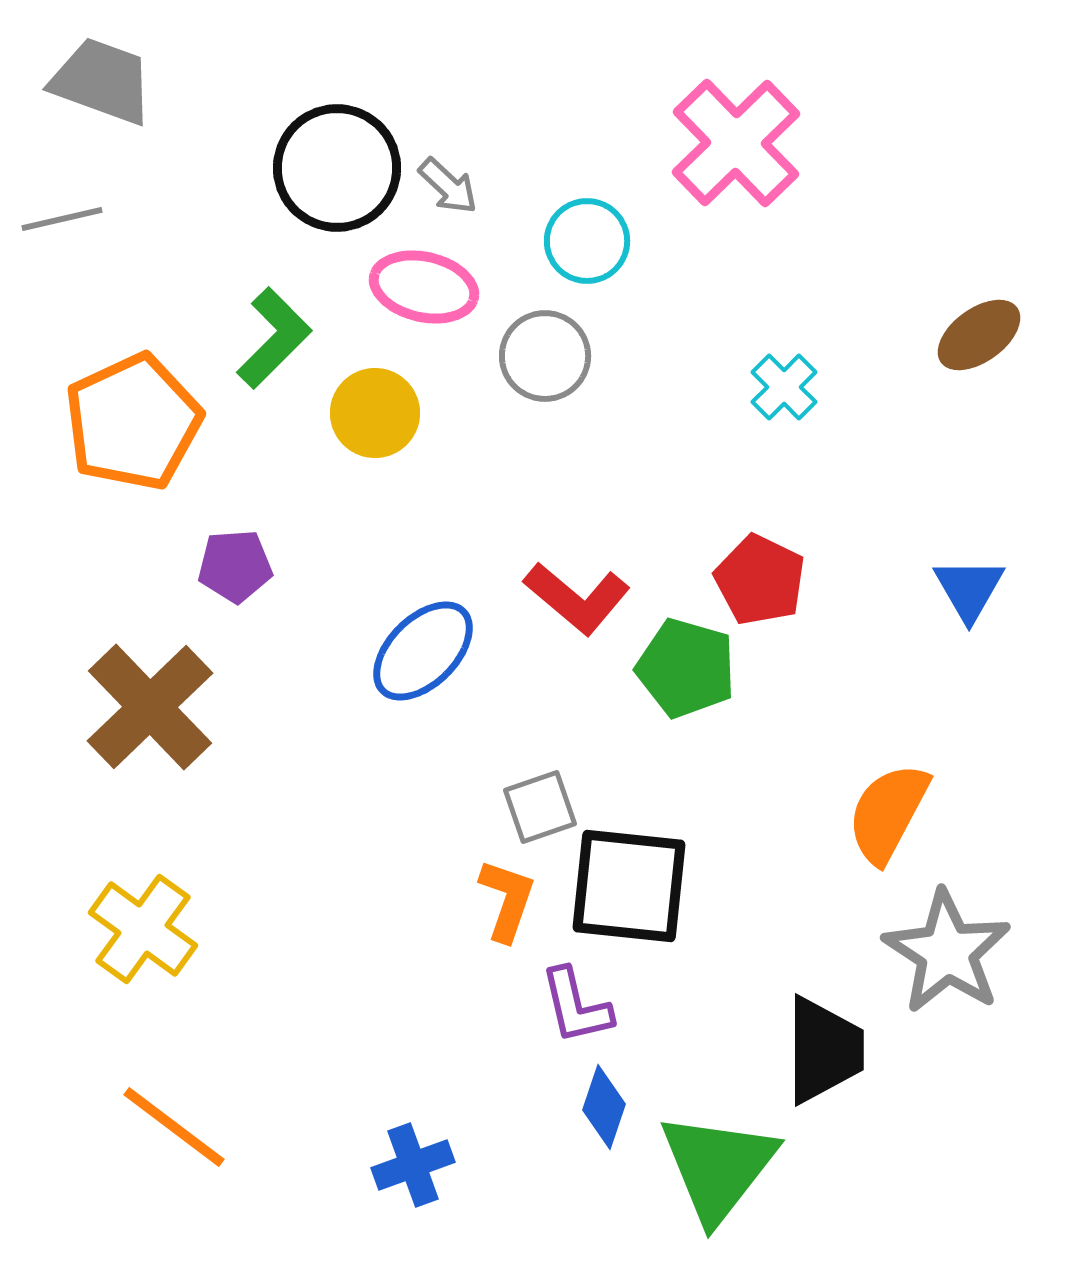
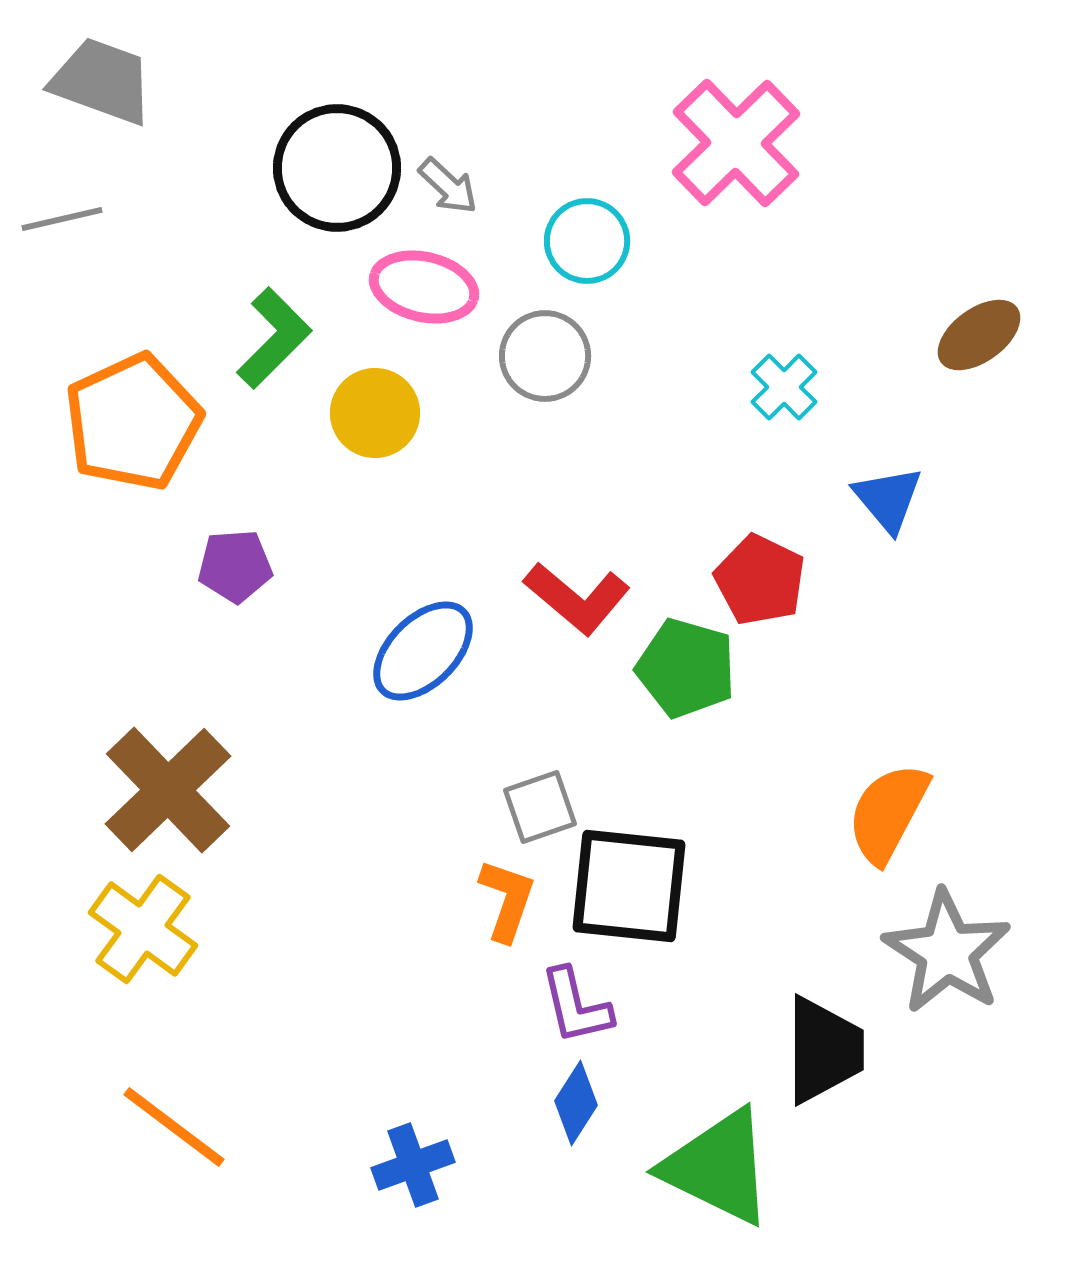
blue triangle: moved 81 px left, 90 px up; rotated 10 degrees counterclockwise
brown cross: moved 18 px right, 83 px down
blue diamond: moved 28 px left, 4 px up; rotated 14 degrees clockwise
green triangle: rotated 42 degrees counterclockwise
